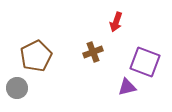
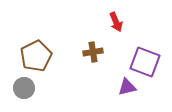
red arrow: rotated 42 degrees counterclockwise
brown cross: rotated 12 degrees clockwise
gray circle: moved 7 px right
